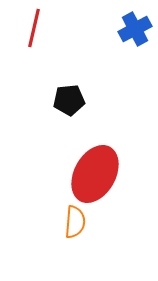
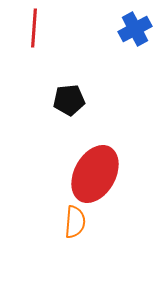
red line: rotated 9 degrees counterclockwise
